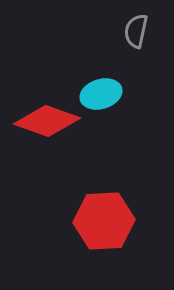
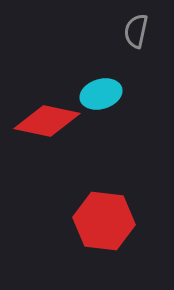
red diamond: rotated 8 degrees counterclockwise
red hexagon: rotated 10 degrees clockwise
